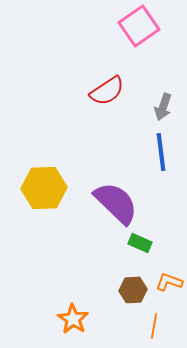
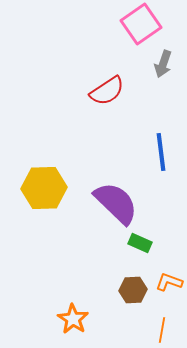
pink square: moved 2 px right, 2 px up
gray arrow: moved 43 px up
orange line: moved 8 px right, 4 px down
